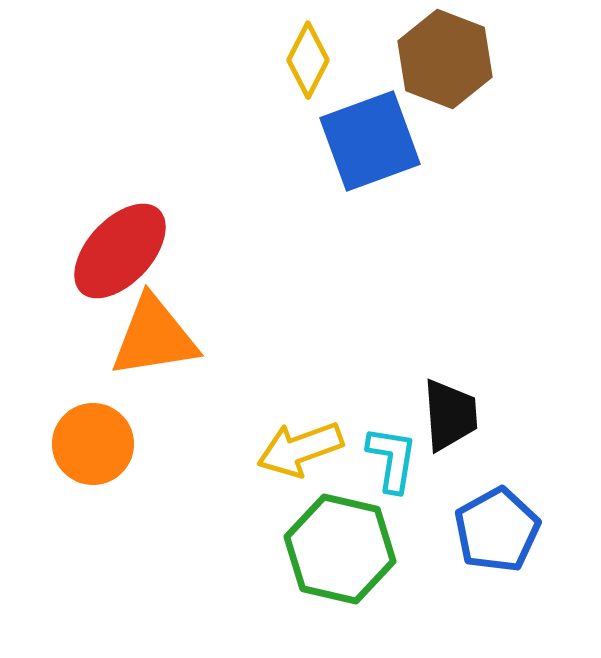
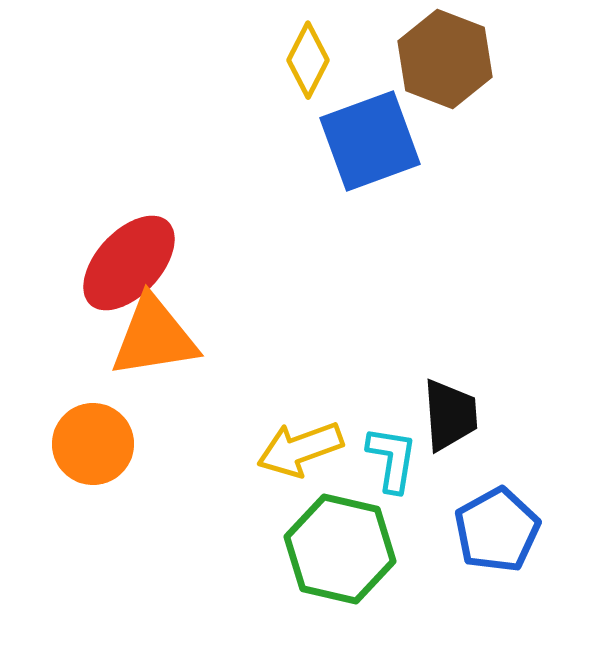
red ellipse: moved 9 px right, 12 px down
